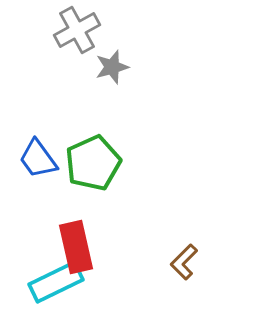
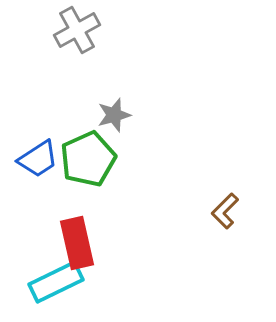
gray star: moved 2 px right, 48 px down
blue trapezoid: rotated 87 degrees counterclockwise
green pentagon: moved 5 px left, 4 px up
red rectangle: moved 1 px right, 4 px up
brown L-shape: moved 41 px right, 51 px up
